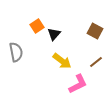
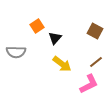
black triangle: moved 1 px right, 4 px down
gray semicircle: rotated 102 degrees clockwise
yellow arrow: moved 3 px down
pink L-shape: moved 11 px right
